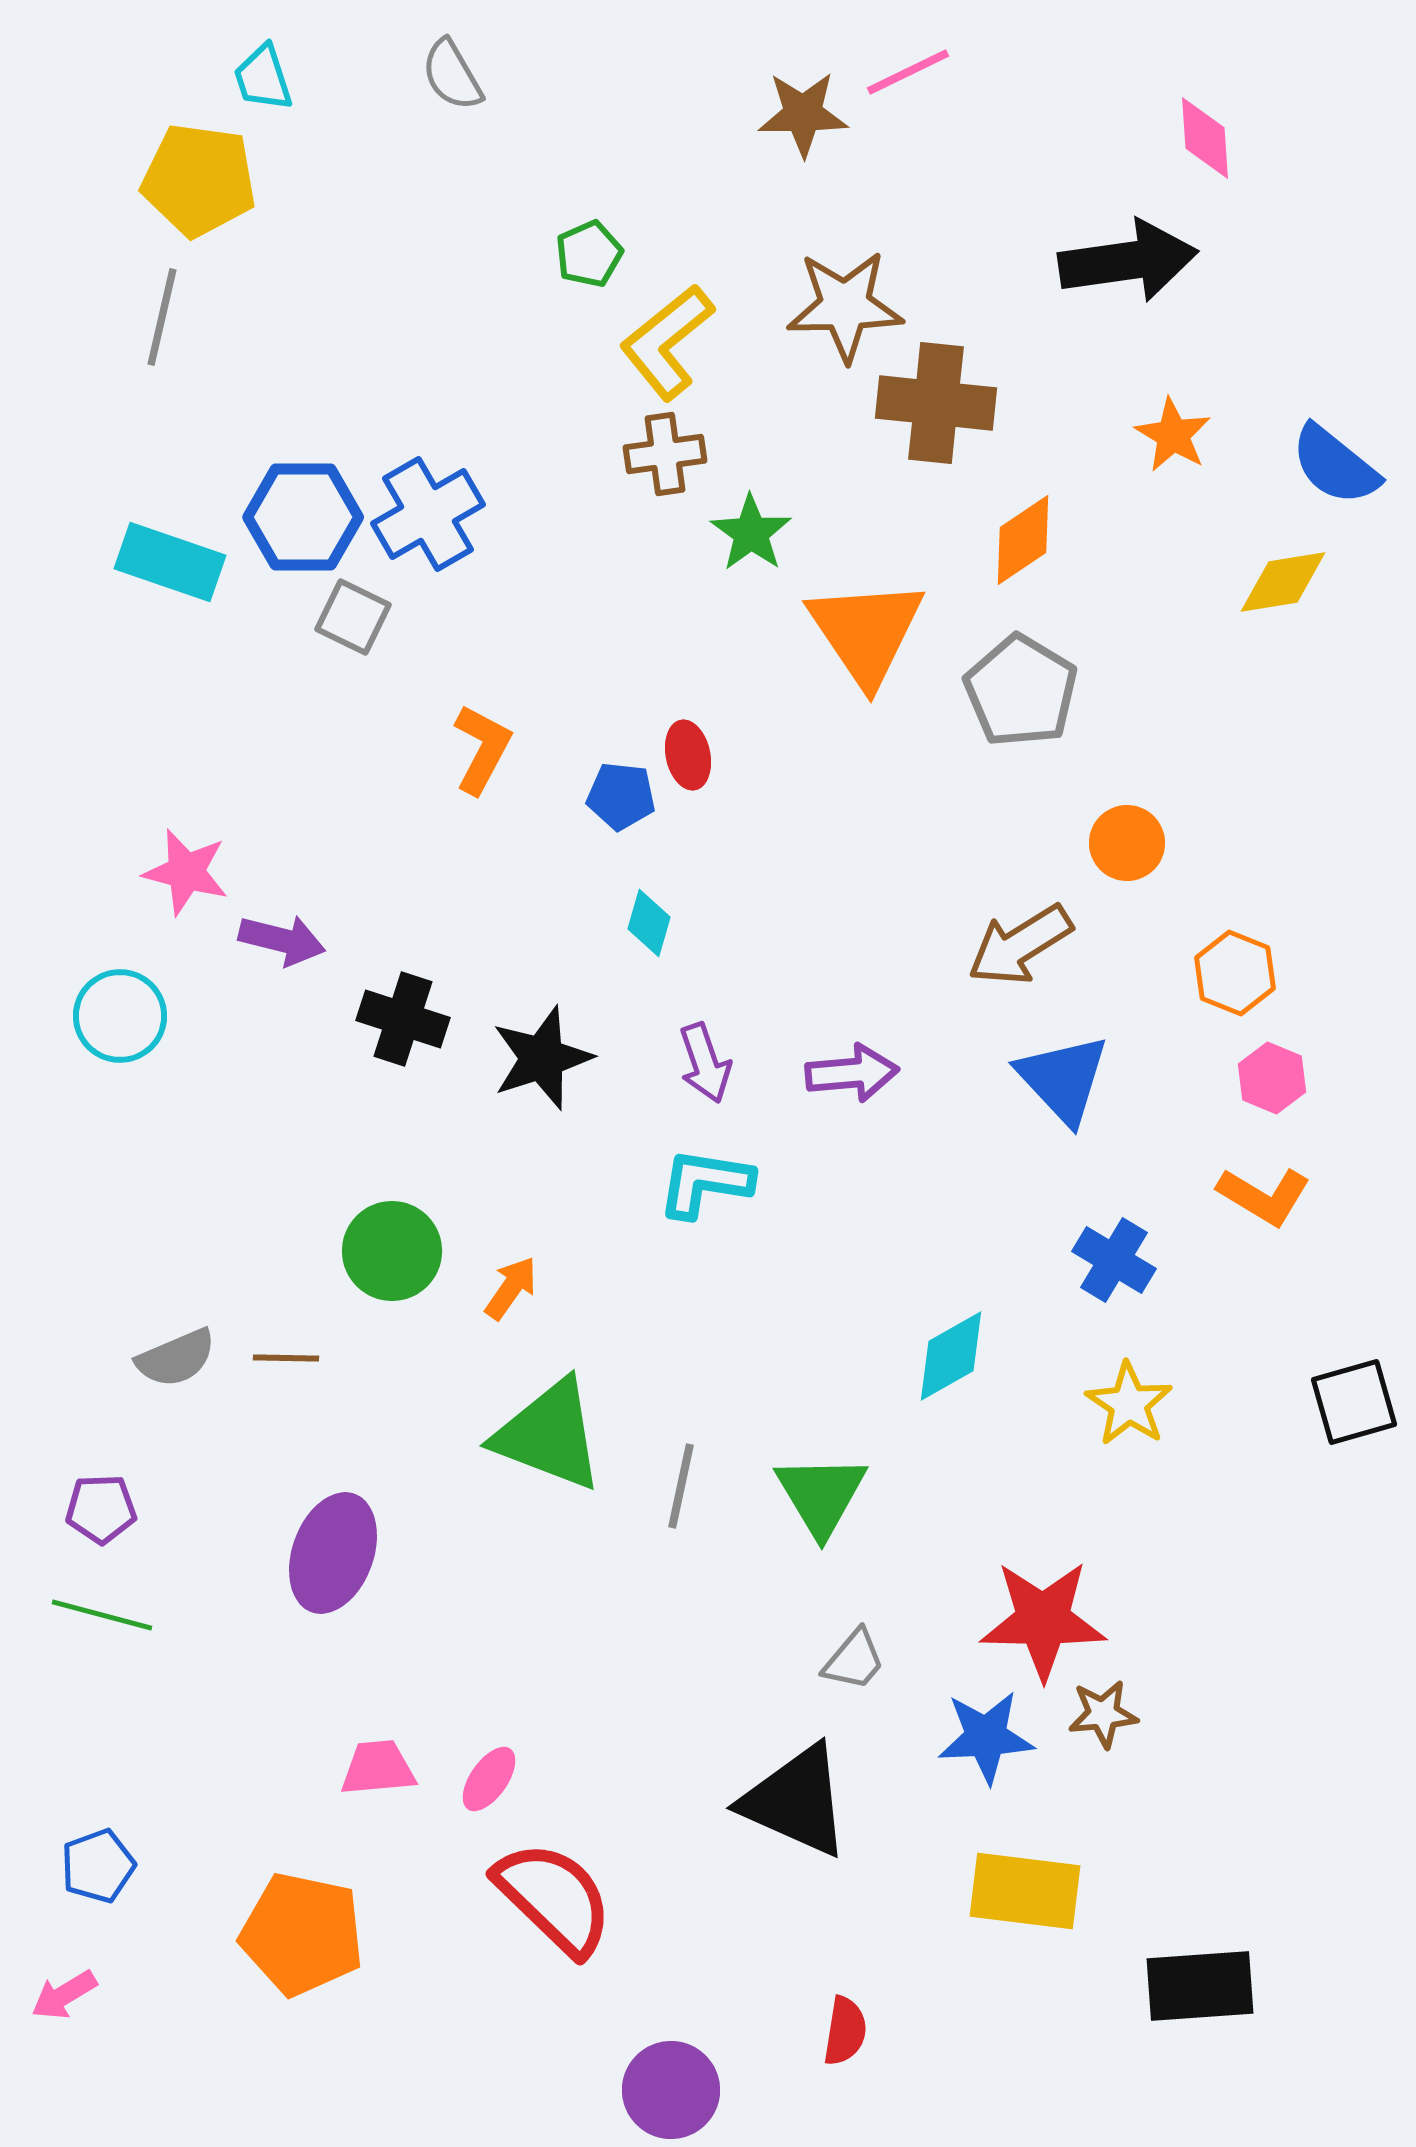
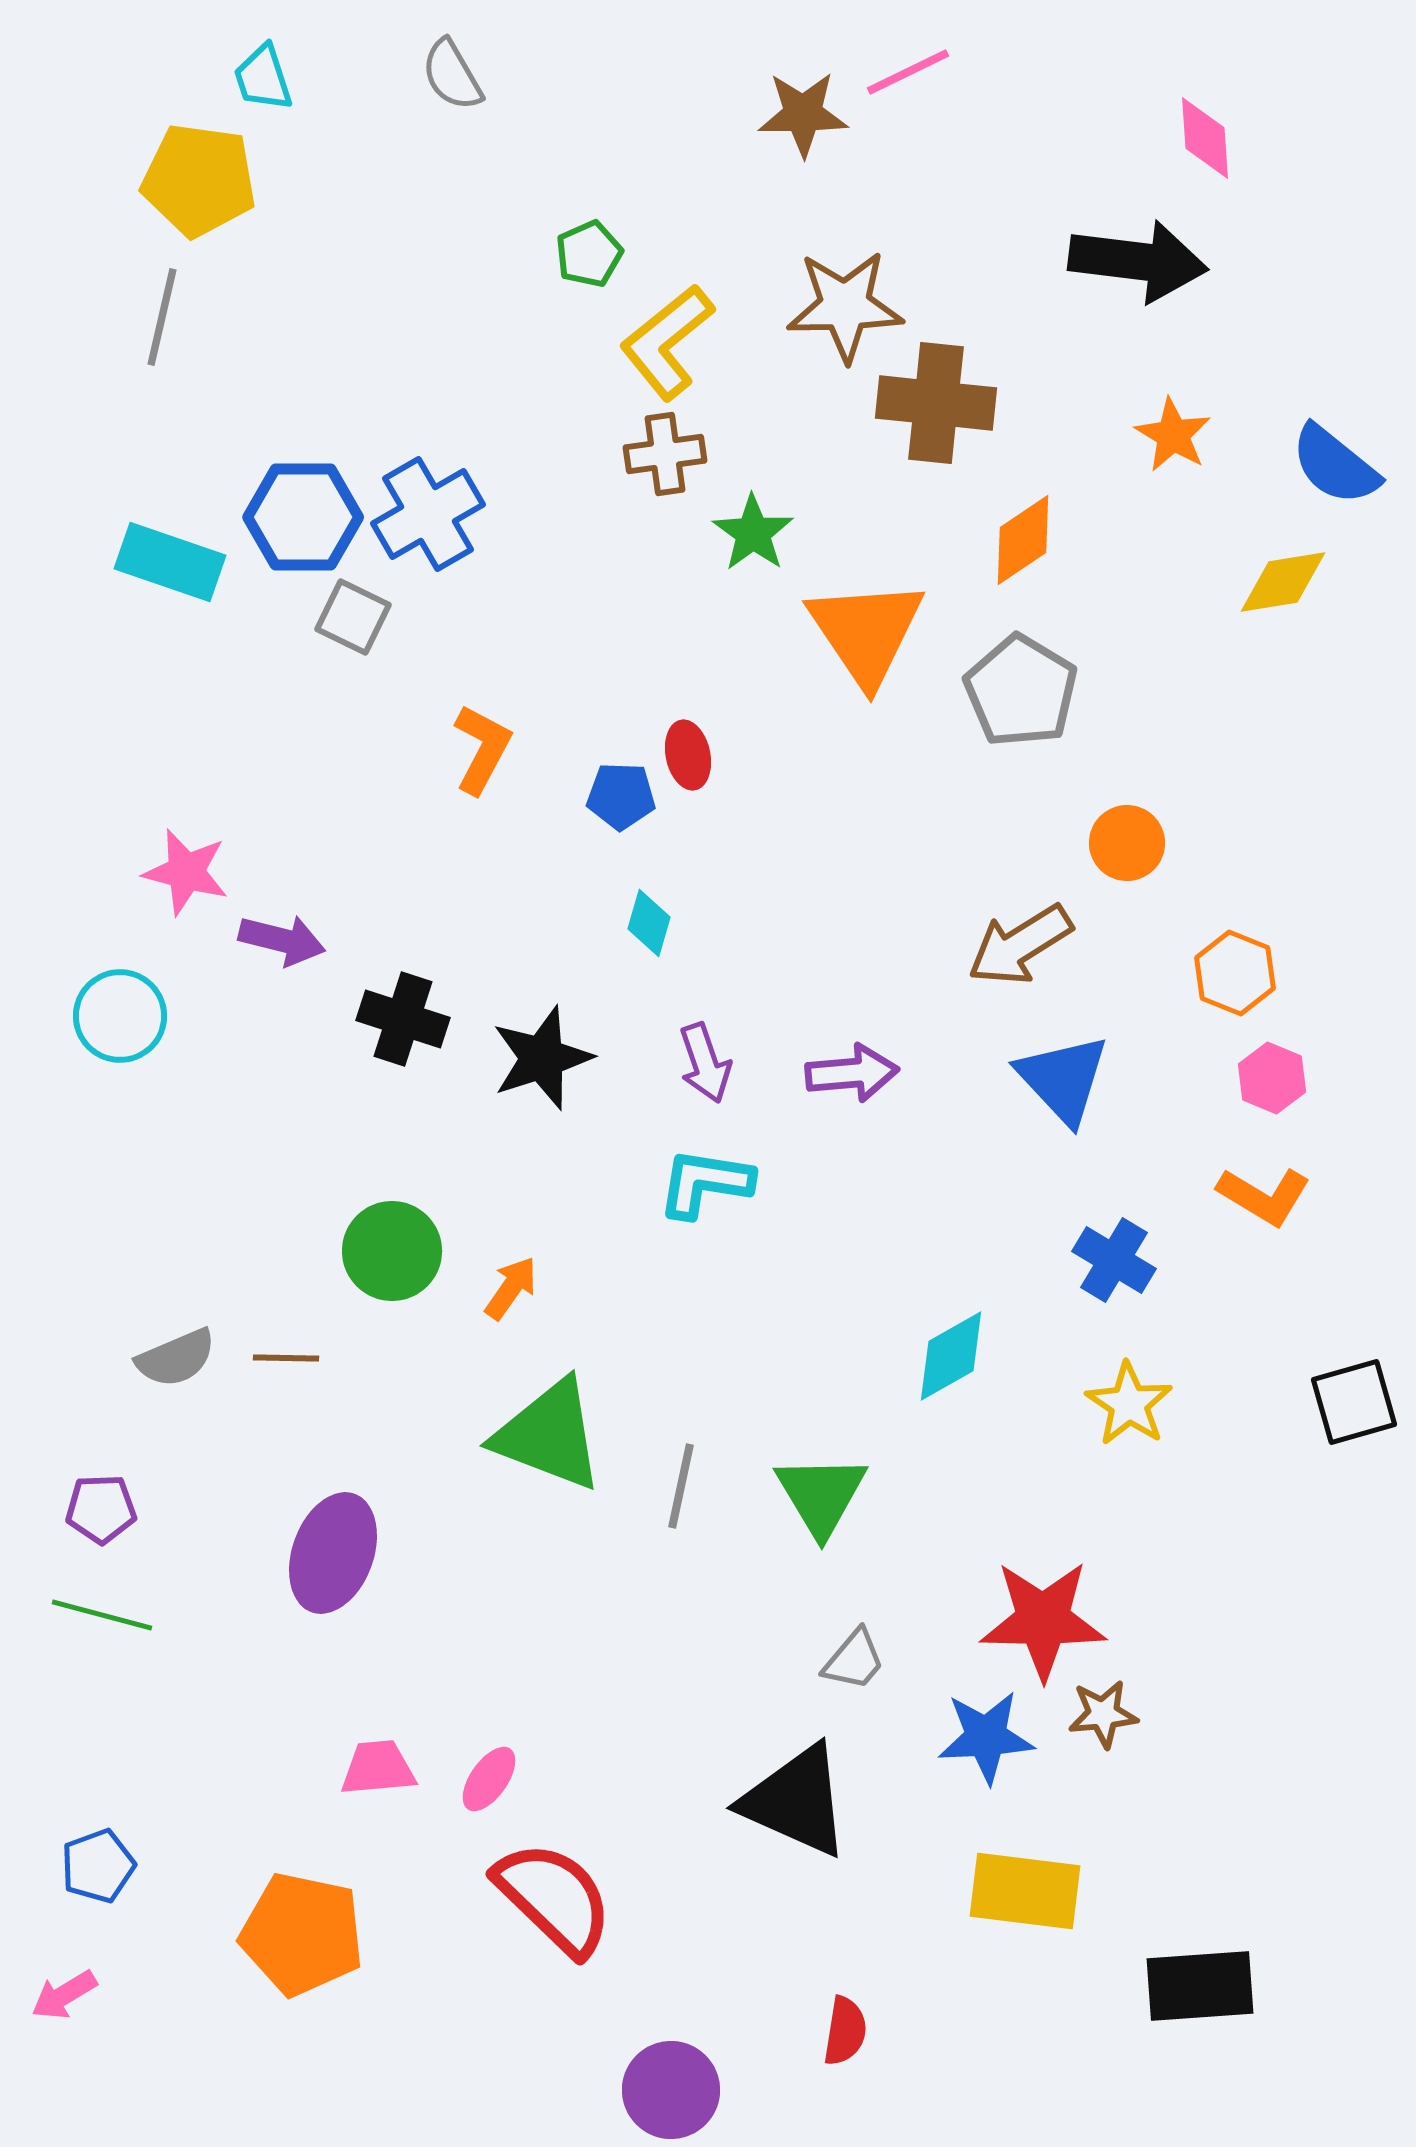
black arrow at (1128, 261): moved 10 px right; rotated 15 degrees clockwise
green star at (751, 533): moved 2 px right
blue pentagon at (621, 796): rotated 4 degrees counterclockwise
